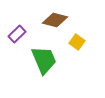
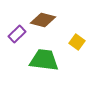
brown diamond: moved 12 px left
green trapezoid: rotated 60 degrees counterclockwise
